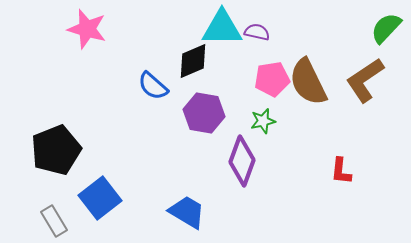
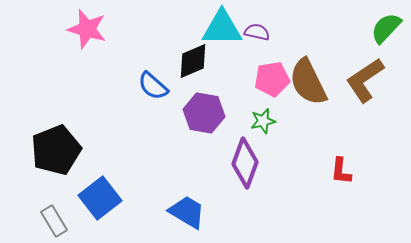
purple diamond: moved 3 px right, 2 px down
